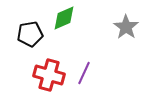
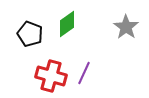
green diamond: moved 3 px right, 6 px down; rotated 12 degrees counterclockwise
black pentagon: rotated 30 degrees clockwise
red cross: moved 2 px right, 1 px down
